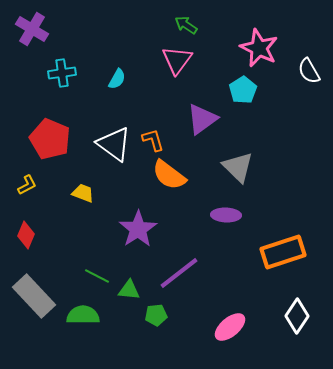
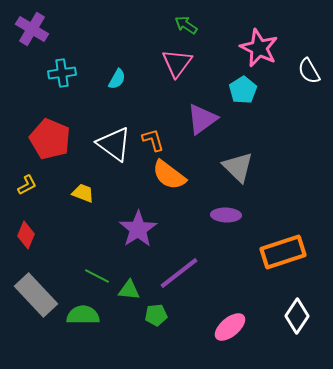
pink triangle: moved 3 px down
gray rectangle: moved 2 px right, 1 px up
